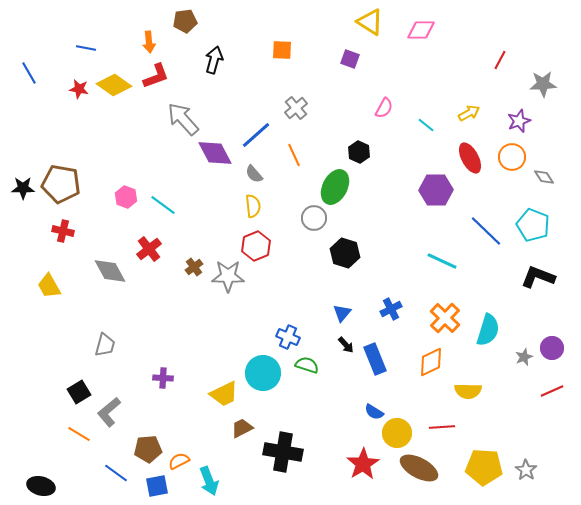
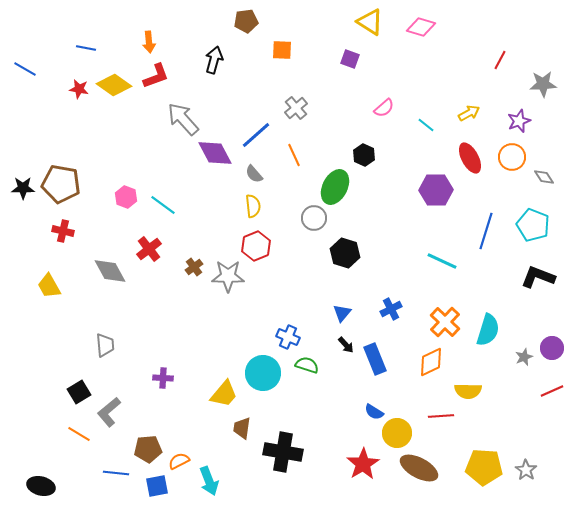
brown pentagon at (185, 21): moved 61 px right
pink diamond at (421, 30): moved 3 px up; rotated 16 degrees clockwise
blue line at (29, 73): moved 4 px left, 4 px up; rotated 30 degrees counterclockwise
pink semicircle at (384, 108): rotated 20 degrees clockwise
black hexagon at (359, 152): moved 5 px right, 3 px down
blue line at (486, 231): rotated 63 degrees clockwise
orange cross at (445, 318): moved 4 px down
gray trapezoid at (105, 345): rotated 20 degrees counterclockwise
yellow trapezoid at (224, 394): rotated 24 degrees counterclockwise
red line at (442, 427): moved 1 px left, 11 px up
brown trapezoid at (242, 428): rotated 55 degrees counterclockwise
blue line at (116, 473): rotated 30 degrees counterclockwise
